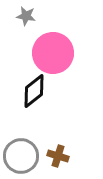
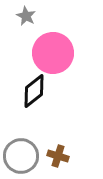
gray star: rotated 18 degrees clockwise
